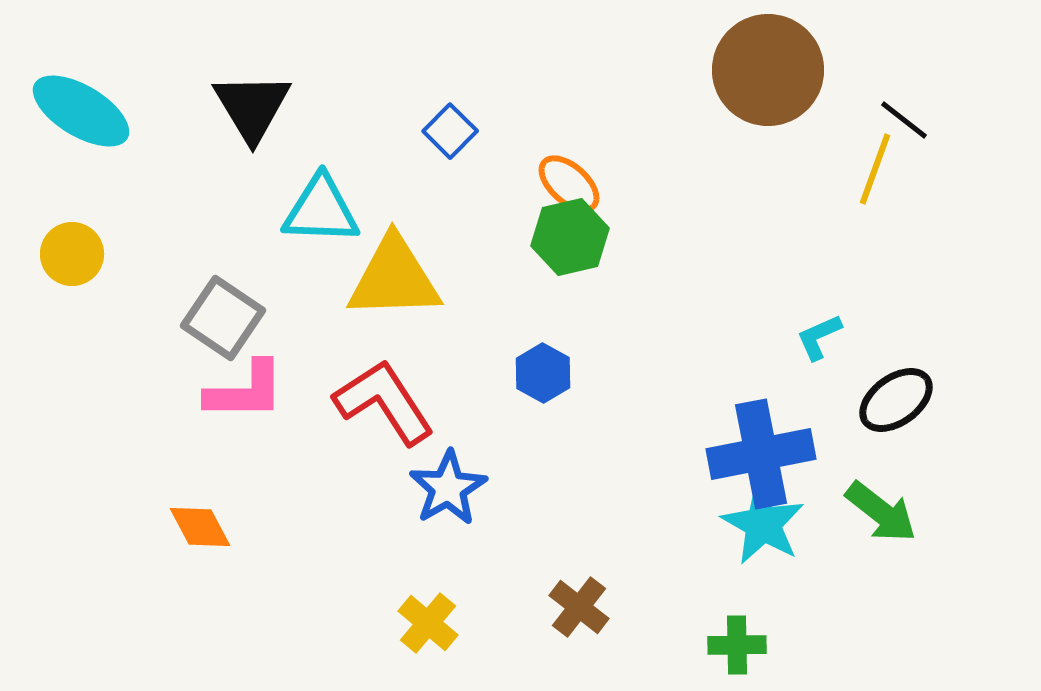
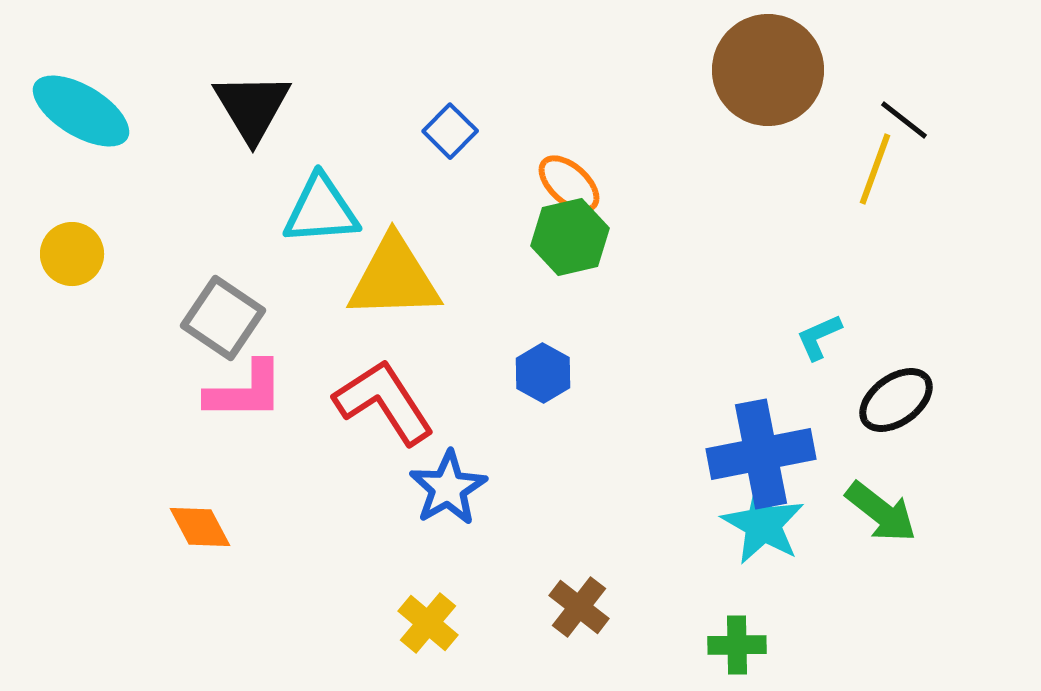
cyan triangle: rotated 6 degrees counterclockwise
